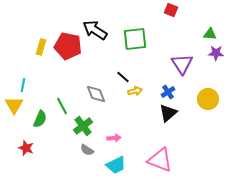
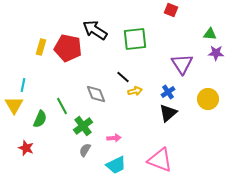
red pentagon: moved 2 px down
gray semicircle: moved 2 px left; rotated 88 degrees clockwise
